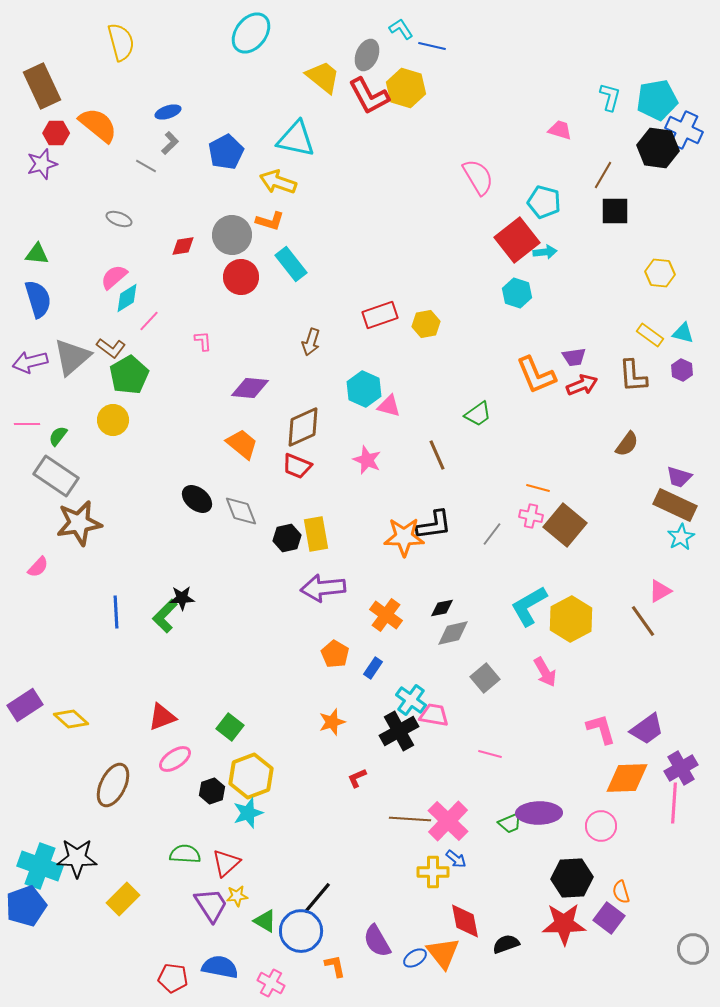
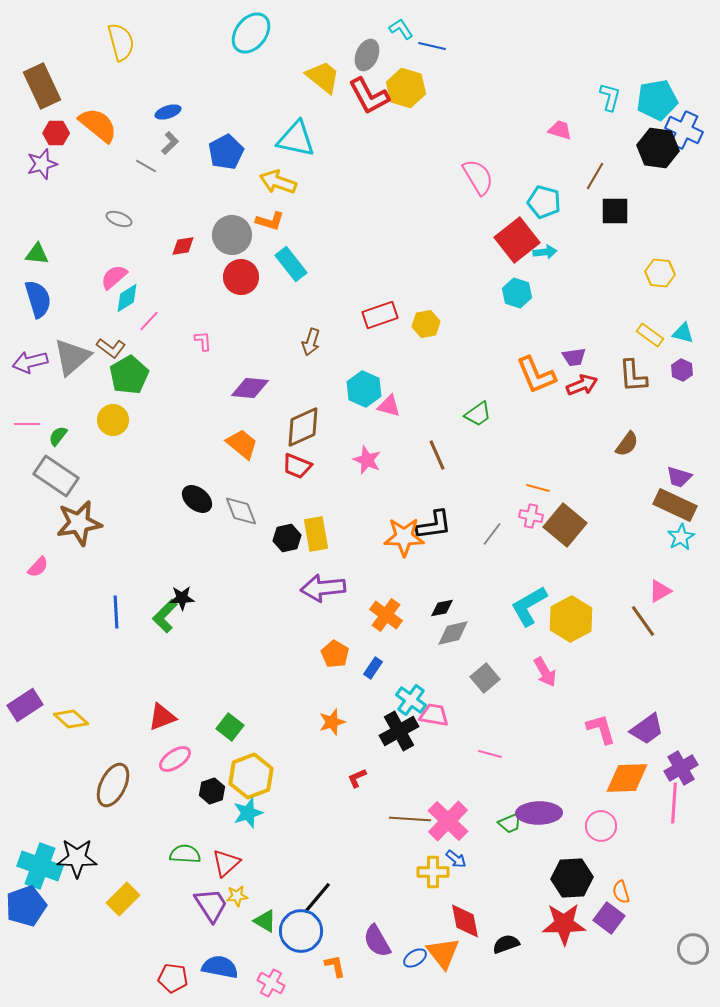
brown line at (603, 175): moved 8 px left, 1 px down
